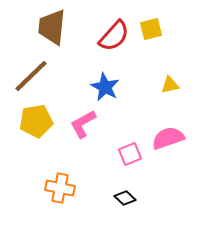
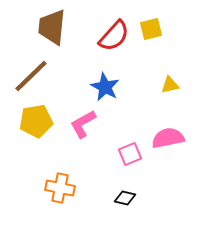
pink semicircle: rotated 8 degrees clockwise
black diamond: rotated 30 degrees counterclockwise
